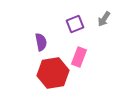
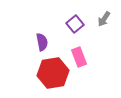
purple square: rotated 18 degrees counterclockwise
purple semicircle: moved 1 px right
pink rectangle: rotated 42 degrees counterclockwise
